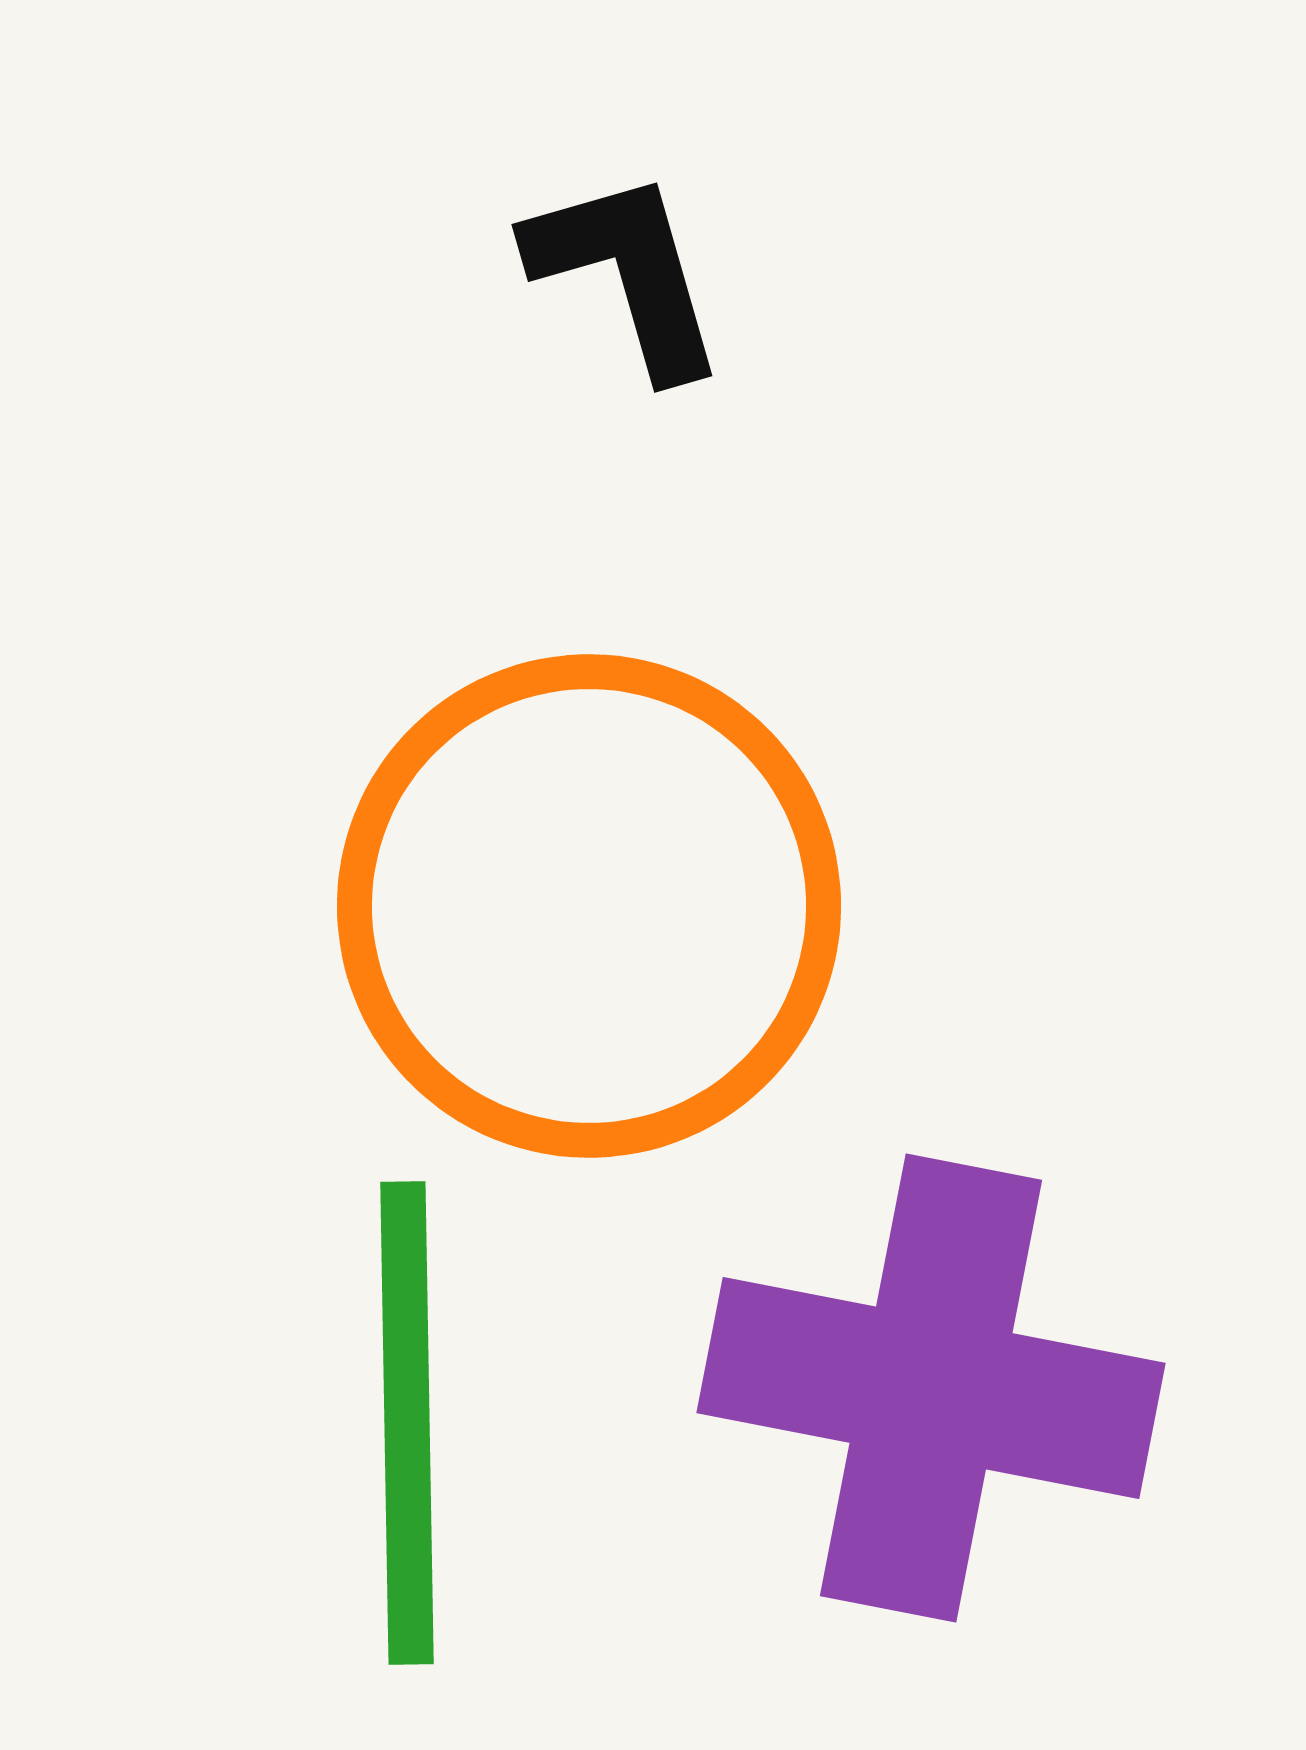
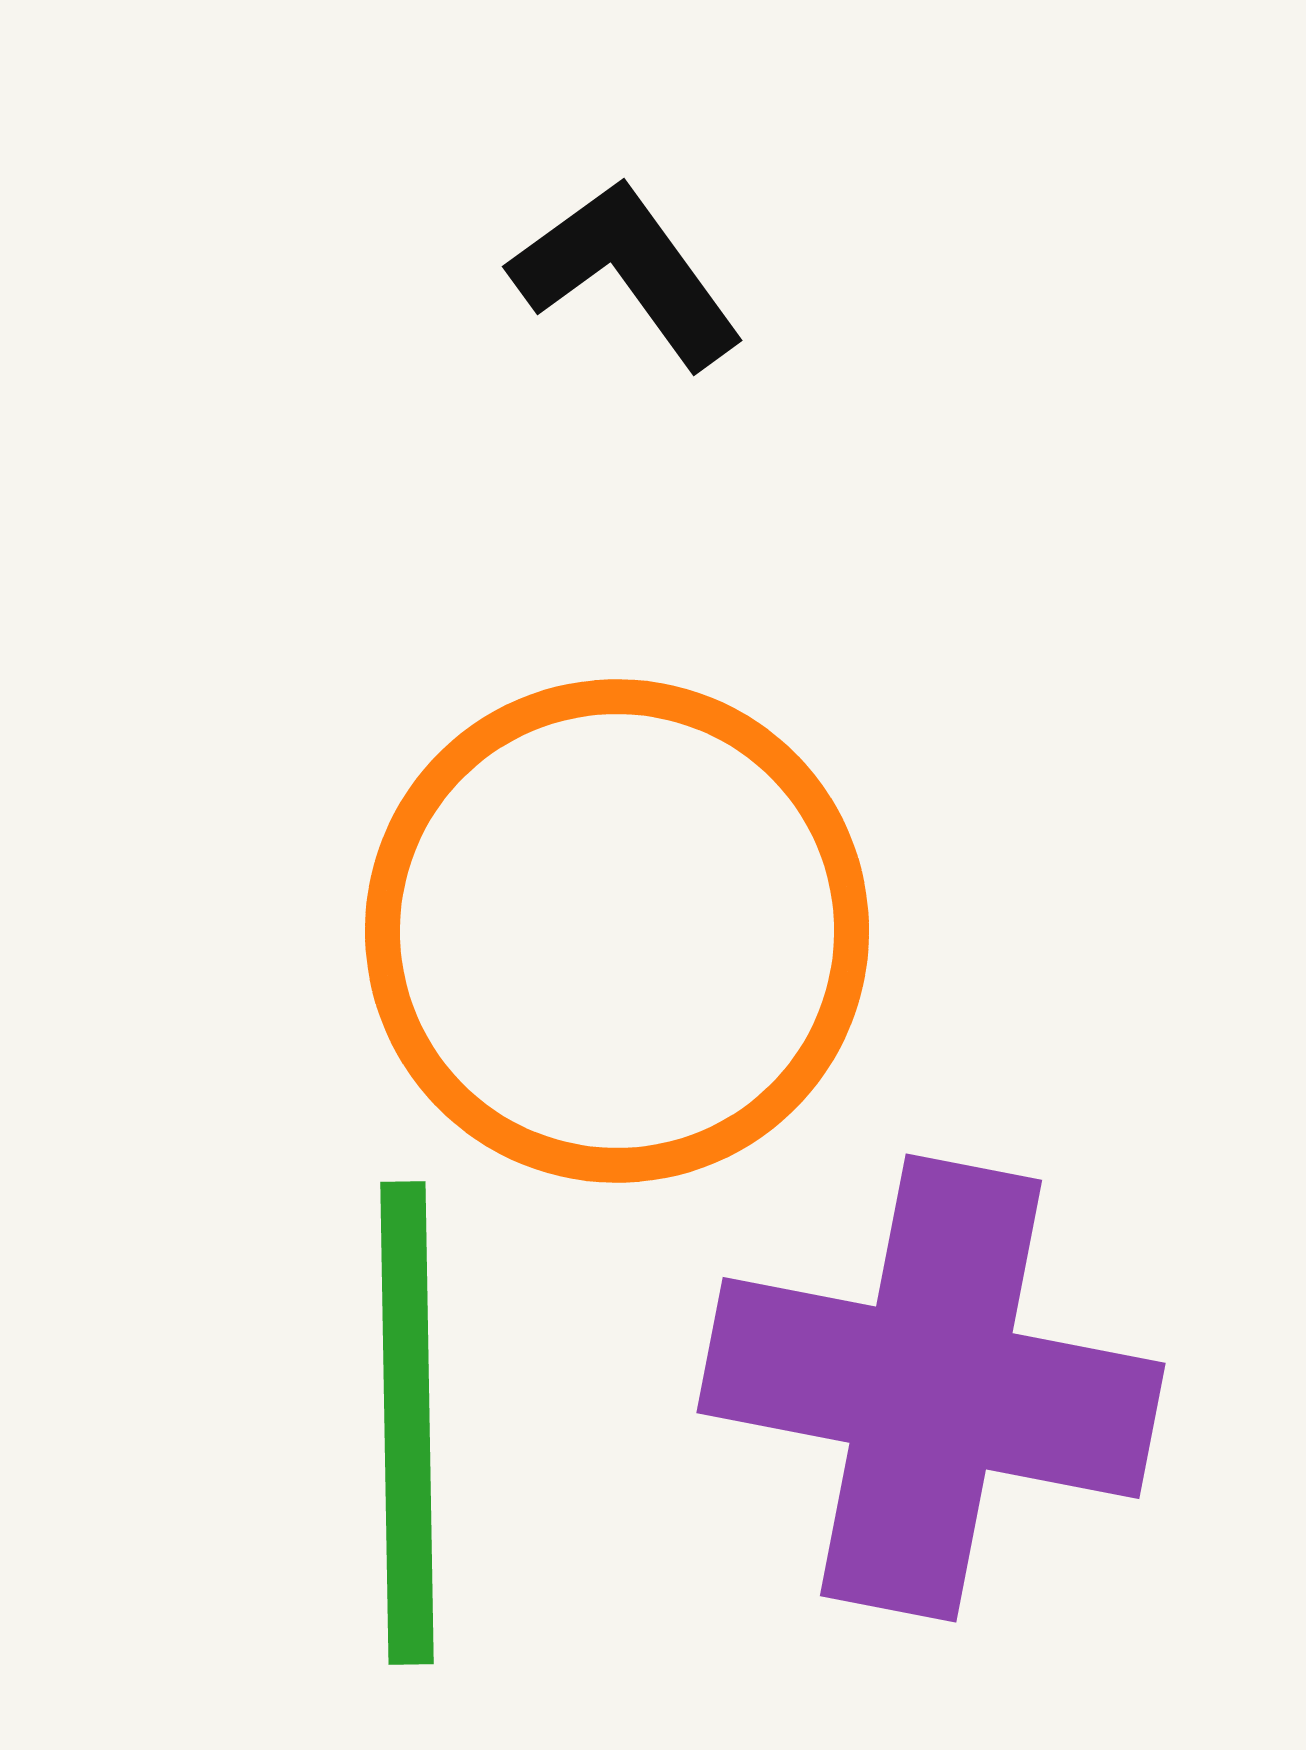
black L-shape: rotated 20 degrees counterclockwise
orange circle: moved 28 px right, 25 px down
